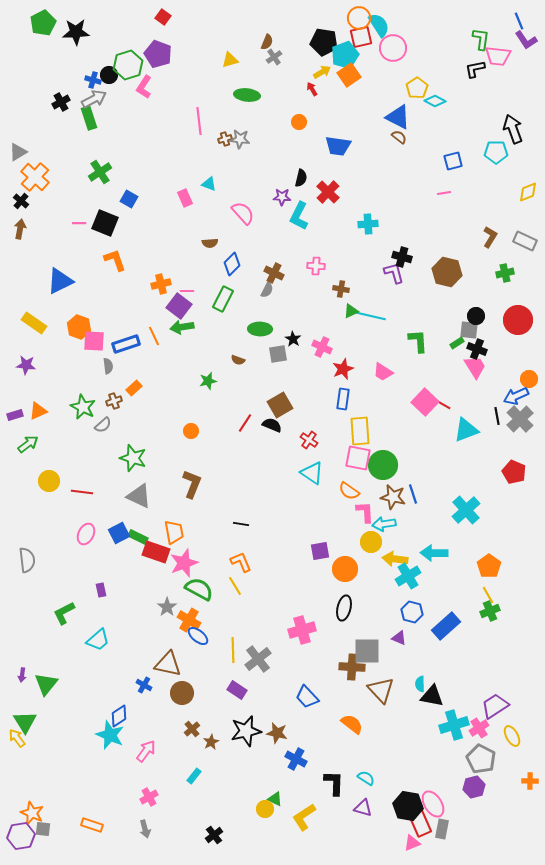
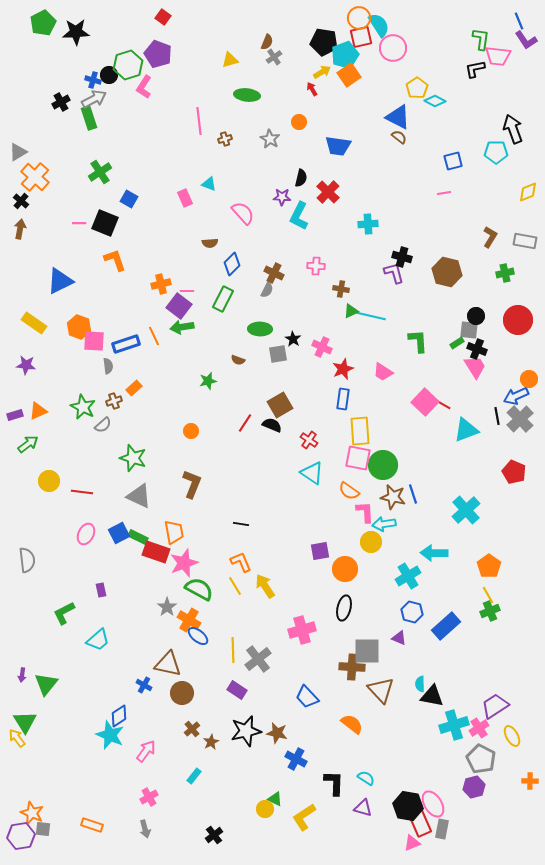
gray star at (240, 139): moved 30 px right; rotated 24 degrees clockwise
gray rectangle at (525, 241): rotated 15 degrees counterclockwise
yellow arrow at (395, 559): moved 130 px left, 27 px down; rotated 50 degrees clockwise
